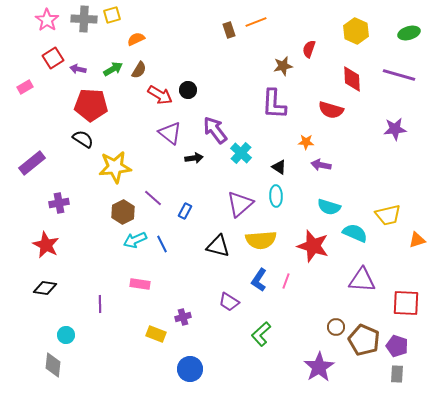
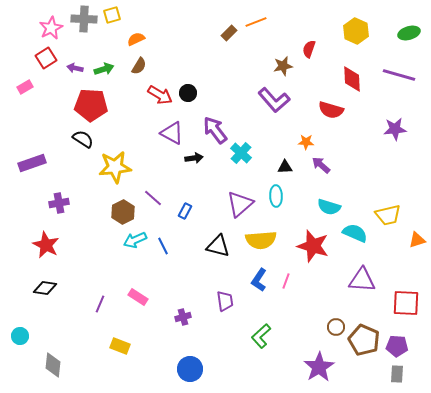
pink star at (47, 20): moved 4 px right, 8 px down; rotated 10 degrees clockwise
brown rectangle at (229, 30): moved 3 px down; rotated 63 degrees clockwise
red square at (53, 58): moved 7 px left
purple arrow at (78, 69): moved 3 px left, 1 px up
green arrow at (113, 69): moved 9 px left; rotated 12 degrees clockwise
brown semicircle at (139, 70): moved 4 px up
black circle at (188, 90): moved 3 px down
purple L-shape at (274, 104): moved 4 px up; rotated 44 degrees counterclockwise
purple triangle at (170, 133): moved 2 px right; rotated 10 degrees counterclockwise
purple rectangle at (32, 163): rotated 20 degrees clockwise
purple arrow at (321, 165): rotated 30 degrees clockwise
black triangle at (279, 167): moved 6 px right; rotated 35 degrees counterclockwise
blue line at (162, 244): moved 1 px right, 2 px down
pink rectangle at (140, 284): moved 2 px left, 13 px down; rotated 24 degrees clockwise
purple trapezoid at (229, 302): moved 4 px left, 1 px up; rotated 130 degrees counterclockwise
purple line at (100, 304): rotated 24 degrees clockwise
yellow rectangle at (156, 334): moved 36 px left, 12 px down
green L-shape at (261, 334): moved 2 px down
cyan circle at (66, 335): moved 46 px left, 1 px down
purple pentagon at (397, 346): rotated 15 degrees counterclockwise
